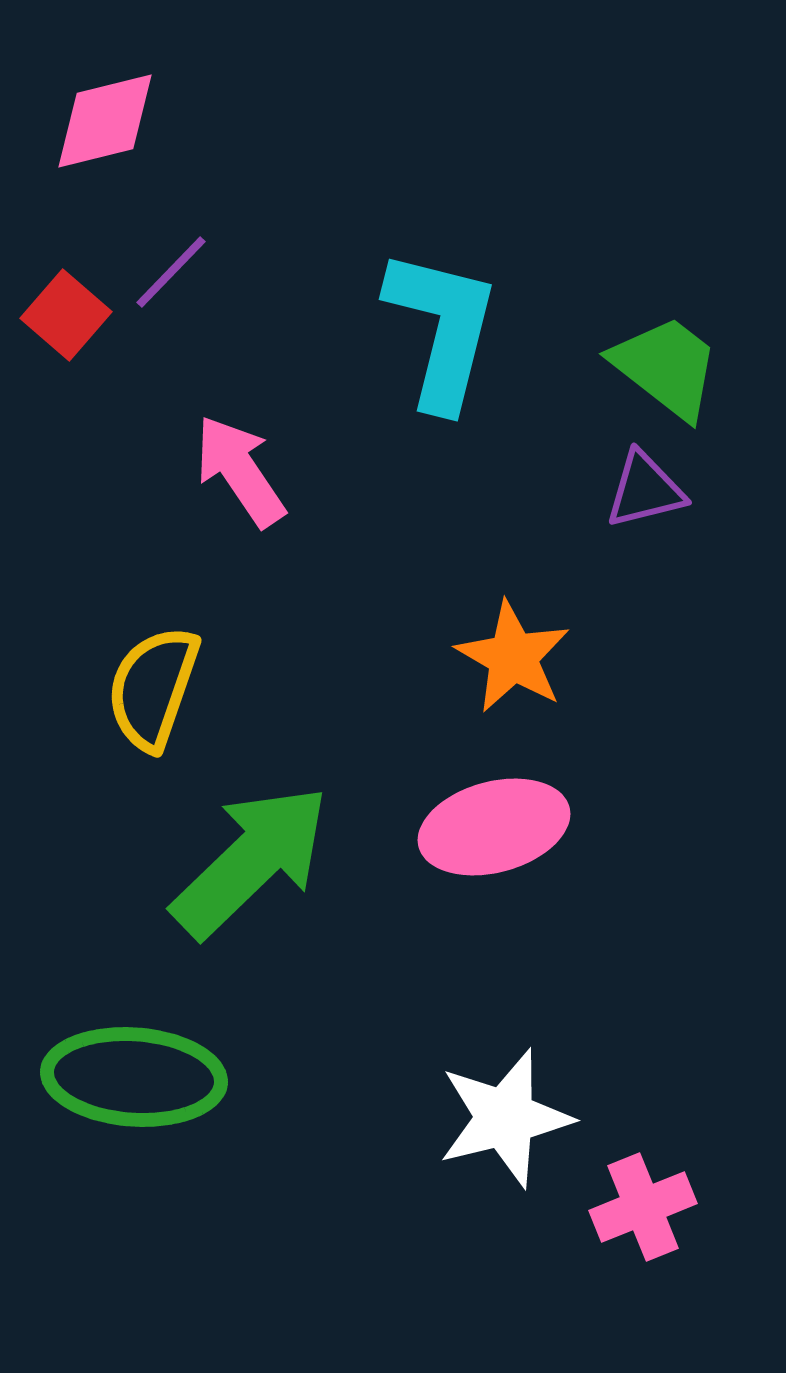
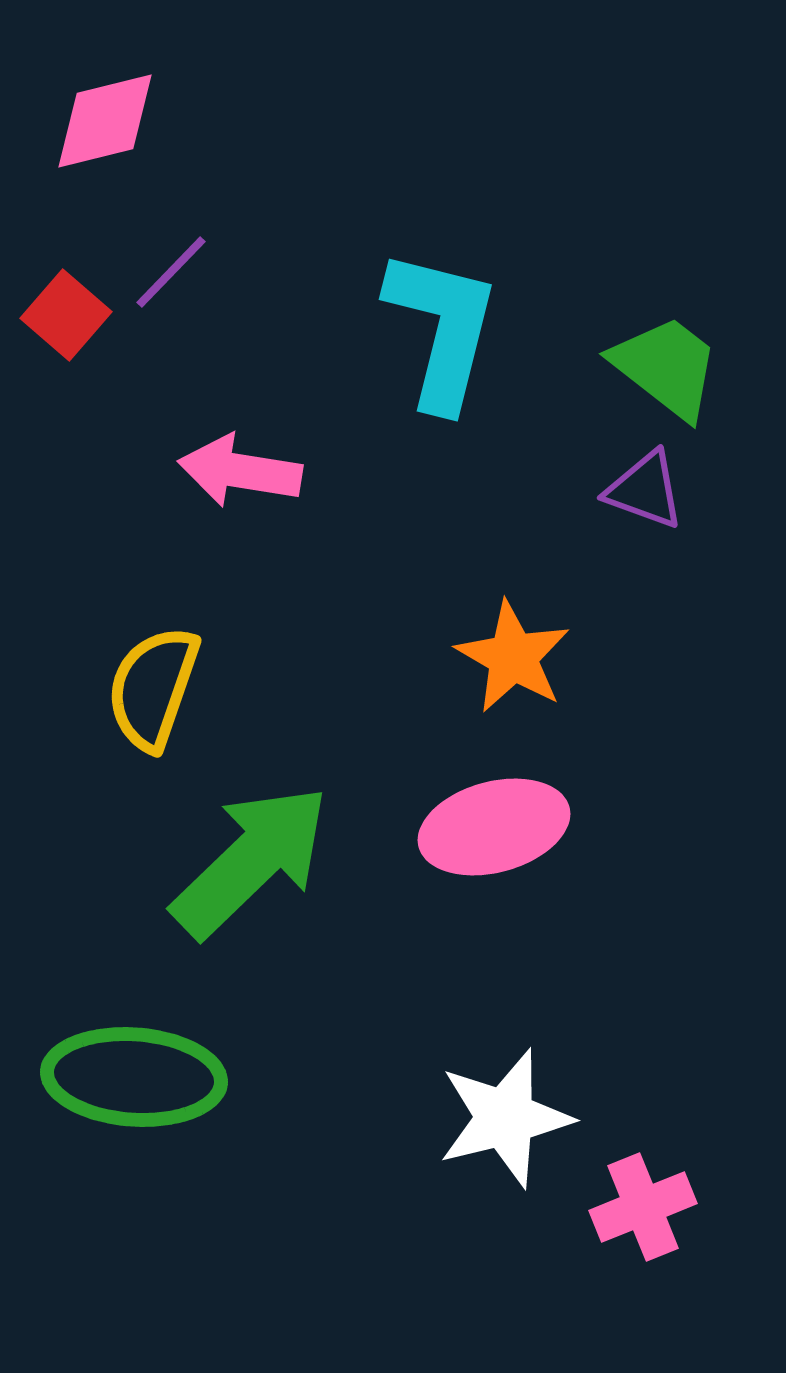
pink arrow: rotated 47 degrees counterclockwise
purple triangle: rotated 34 degrees clockwise
